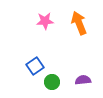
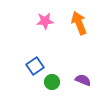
purple semicircle: rotated 28 degrees clockwise
